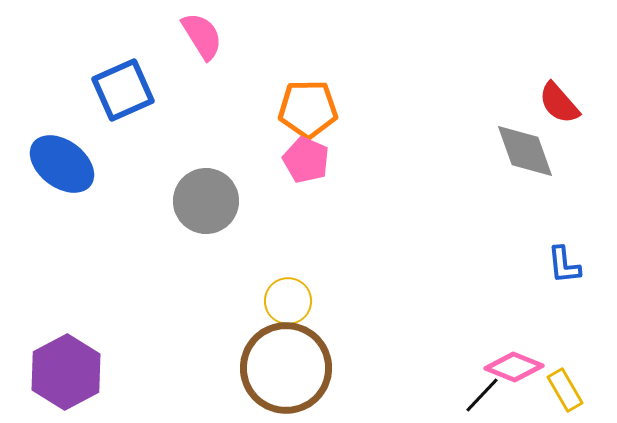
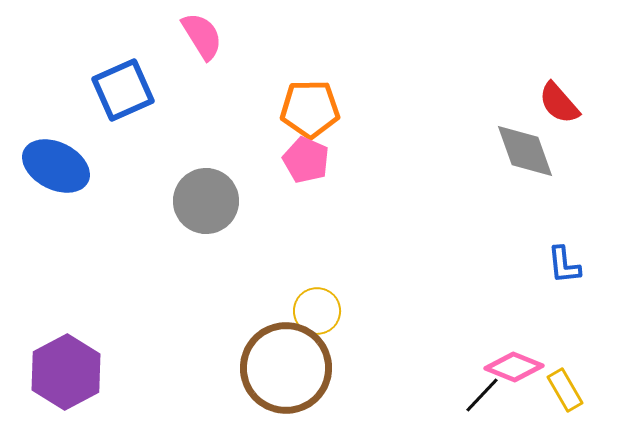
orange pentagon: moved 2 px right
blue ellipse: moved 6 px left, 2 px down; rotated 10 degrees counterclockwise
yellow circle: moved 29 px right, 10 px down
